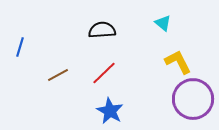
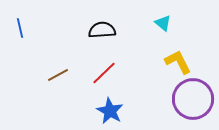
blue line: moved 19 px up; rotated 30 degrees counterclockwise
